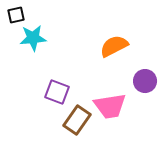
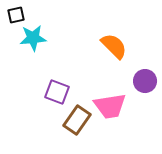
orange semicircle: rotated 72 degrees clockwise
